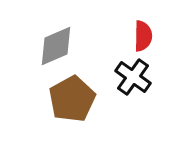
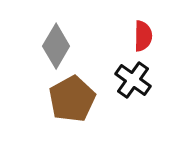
gray diamond: rotated 36 degrees counterclockwise
black cross: moved 3 px down
